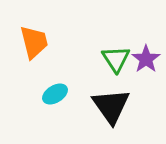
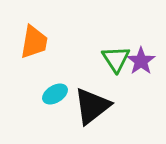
orange trapezoid: rotated 24 degrees clockwise
purple star: moved 5 px left, 2 px down
black triangle: moved 19 px left; rotated 27 degrees clockwise
